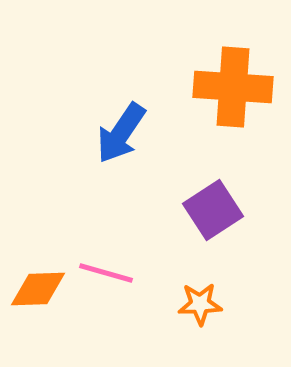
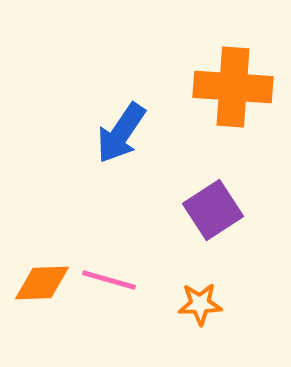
pink line: moved 3 px right, 7 px down
orange diamond: moved 4 px right, 6 px up
